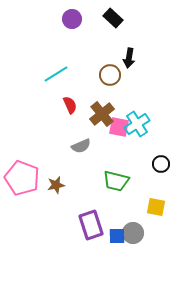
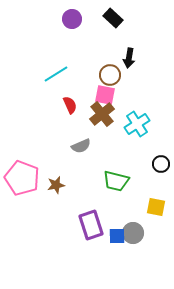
pink square: moved 14 px left, 32 px up
